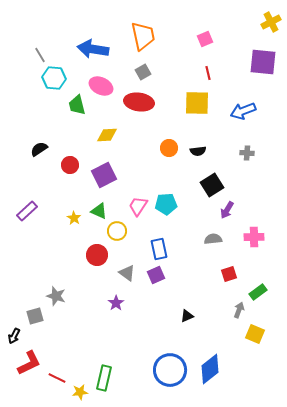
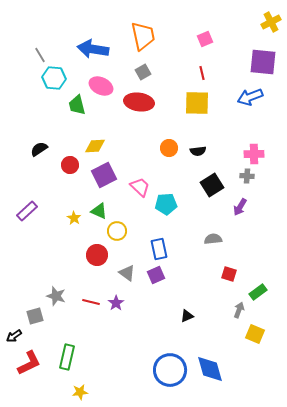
red line at (208, 73): moved 6 px left
blue arrow at (243, 111): moved 7 px right, 14 px up
yellow diamond at (107, 135): moved 12 px left, 11 px down
gray cross at (247, 153): moved 23 px down
pink trapezoid at (138, 206): moved 2 px right, 19 px up; rotated 100 degrees clockwise
purple arrow at (227, 210): moved 13 px right, 3 px up
pink cross at (254, 237): moved 83 px up
red square at (229, 274): rotated 35 degrees clockwise
black arrow at (14, 336): rotated 28 degrees clockwise
blue diamond at (210, 369): rotated 68 degrees counterclockwise
red line at (57, 378): moved 34 px right, 76 px up; rotated 12 degrees counterclockwise
green rectangle at (104, 378): moved 37 px left, 21 px up
